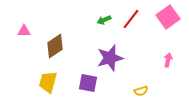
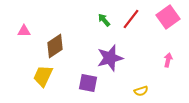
green arrow: rotated 72 degrees clockwise
yellow trapezoid: moved 5 px left, 6 px up; rotated 10 degrees clockwise
